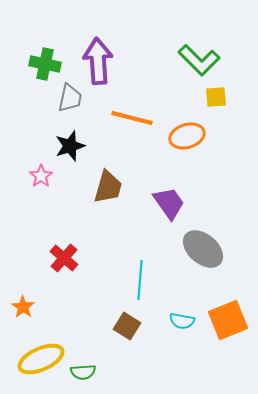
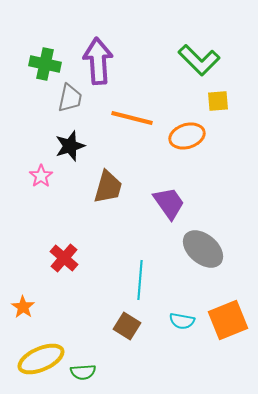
yellow square: moved 2 px right, 4 px down
